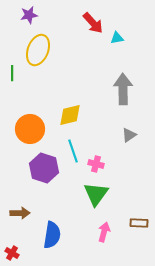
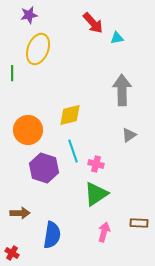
yellow ellipse: moved 1 px up
gray arrow: moved 1 px left, 1 px down
orange circle: moved 2 px left, 1 px down
green triangle: rotated 20 degrees clockwise
